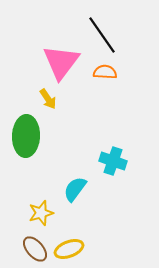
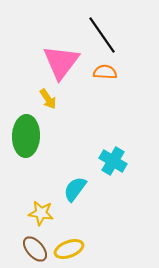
cyan cross: rotated 12 degrees clockwise
yellow star: rotated 25 degrees clockwise
